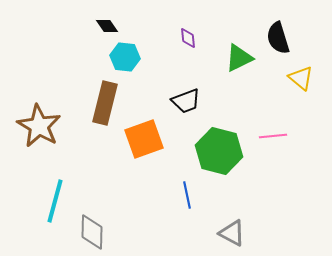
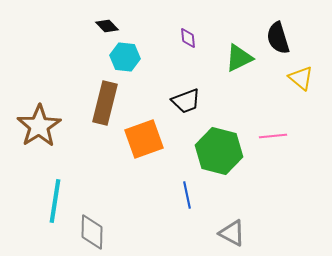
black diamond: rotated 10 degrees counterclockwise
brown star: rotated 9 degrees clockwise
cyan line: rotated 6 degrees counterclockwise
